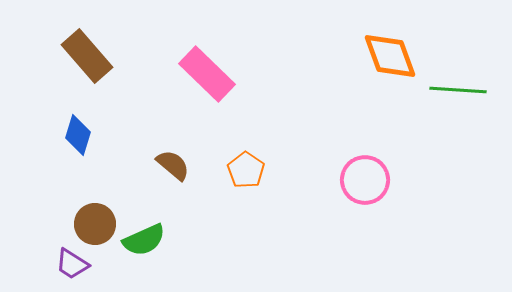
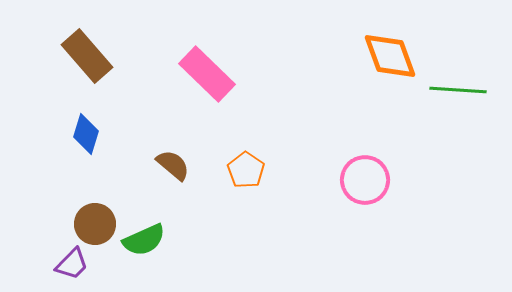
blue diamond: moved 8 px right, 1 px up
purple trapezoid: rotated 78 degrees counterclockwise
